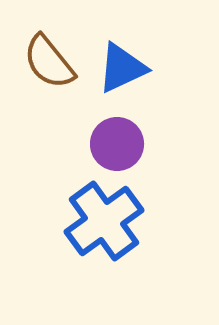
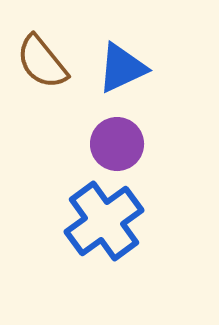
brown semicircle: moved 7 px left
